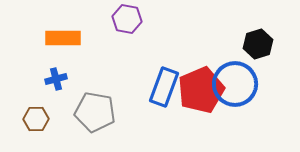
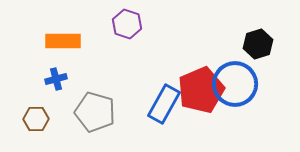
purple hexagon: moved 5 px down; rotated 8 degrees clockwise
orange rectangle: moved 3 px down
blue rectangle: moved 17 px down; rotated 9 degrees clockwise
gray pentagon: rotated 6 degrees clockwise
